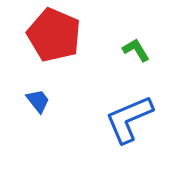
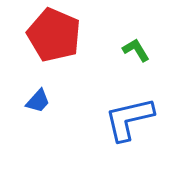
blue trapezoid: rotated 80 degrees clockwise
blue L-shape: rotated 10 degrees clockwise
